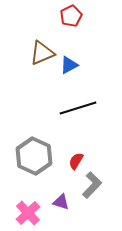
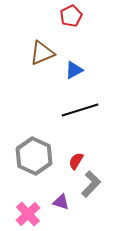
blue triangle: moved 5 px right, 5 px down
black line: moved 2 px right, 2 px down
gray L-shape: moved 1 px left, 1 px up
pink cross: moved 1 px down
